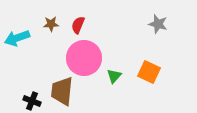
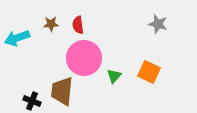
red semicircle: rotated 30 degrees counterclockwise
